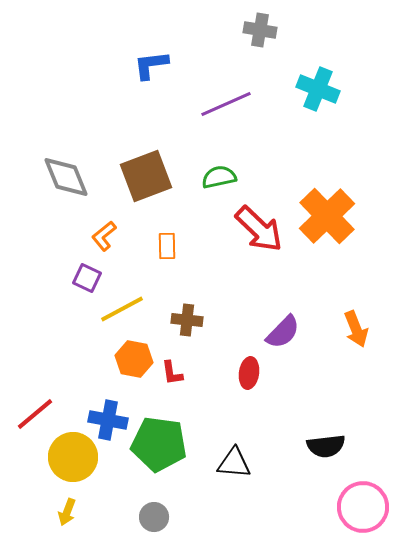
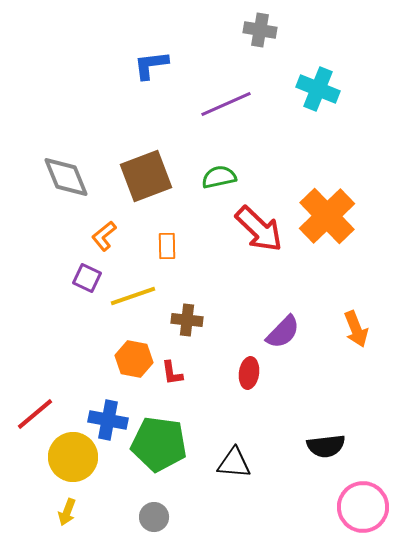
yellow line: moved 11 px right, 13 px up; rotated 9 degrees clockwise
